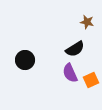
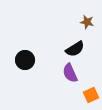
orange square: moved 15 px down
